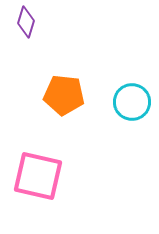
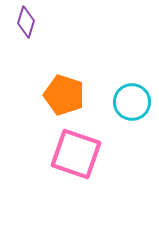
orange pentagon: rotated 12 degrees clockwise
pink square: moved 38 px right, 22 px up; rotated 6 degrees clockwise
